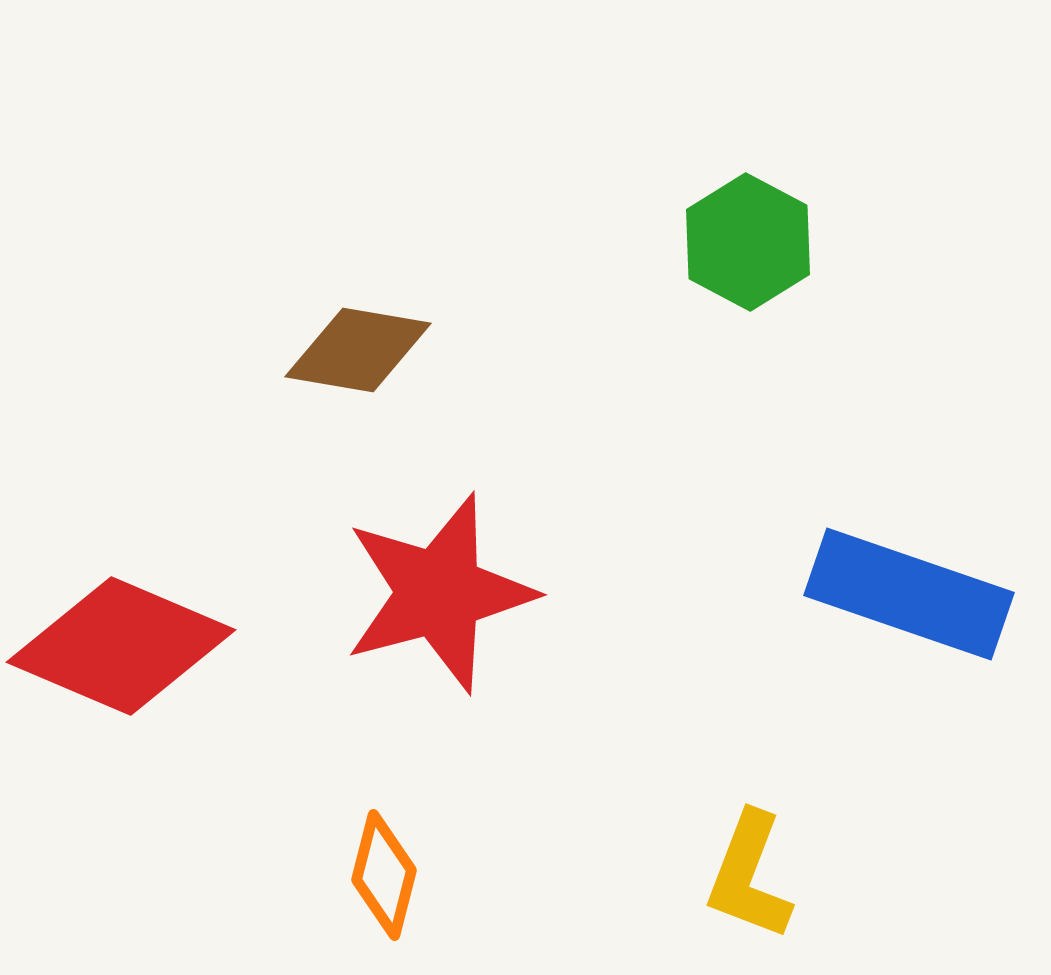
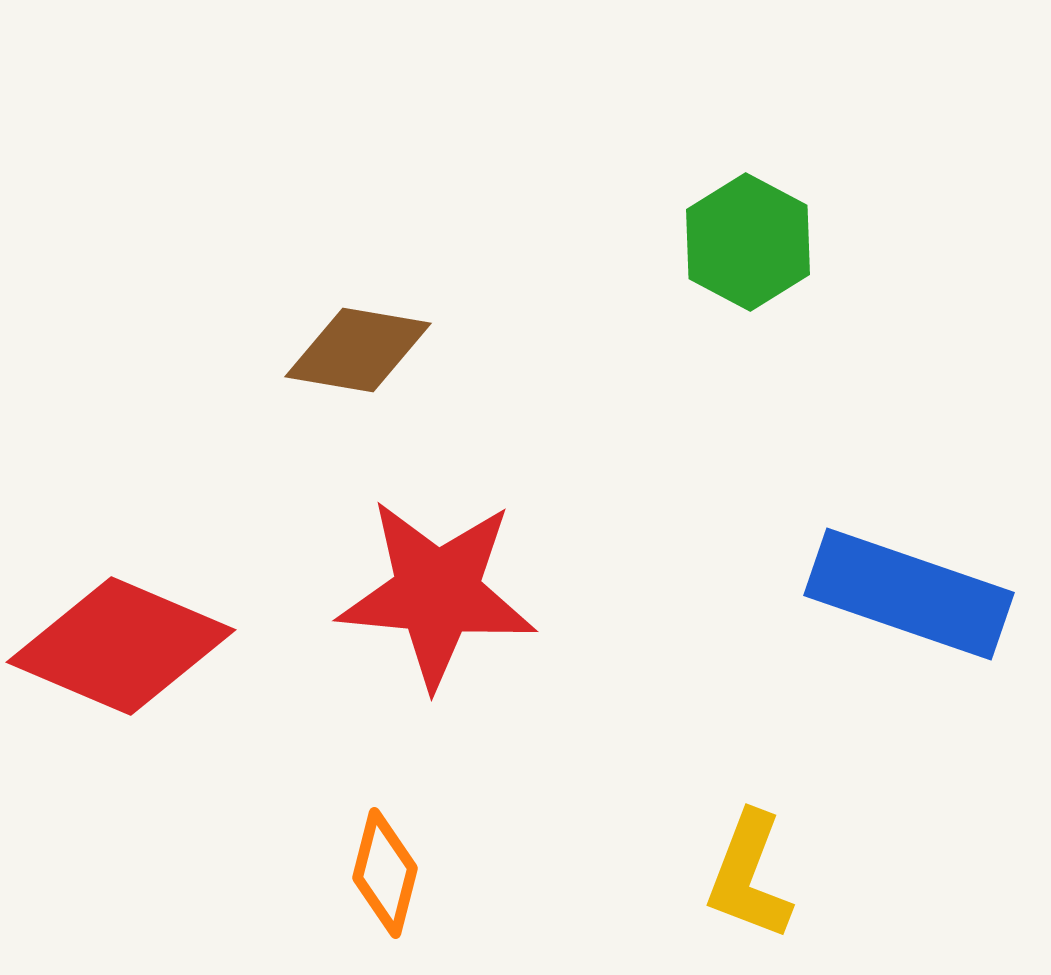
red star: moved 2 px left; rotated 20 degrees clockwise
orange diamond: moved 1 px right, 2 px up
